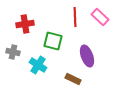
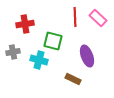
pink rectangle: moved 2 px left, 1 px down
gray cross: rotated 24 degrees counterclockwise
cyan cross: moved 1 px right, 5 px up; rotated 18 degrees counterclockwise
